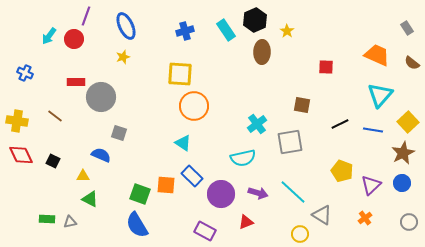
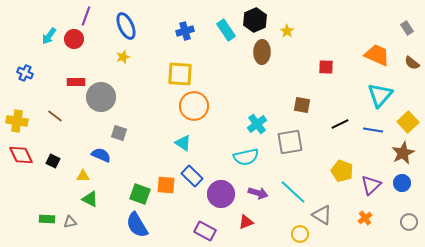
cyan semicircle at (243, 158): moved 3 px right, 1 px up
